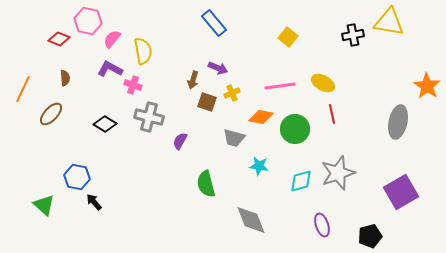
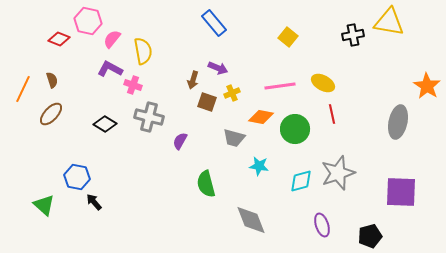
brown semicircle: moved 13 px left, 2 px down; rotated 14 degrees counterclockwise
purple square: rotated 32 degrees clockwise
